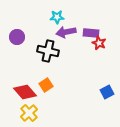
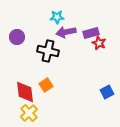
purple rectangle: rotated 21 degrees counterclockwise
red diamond: rotated 35 degrees clockwise
